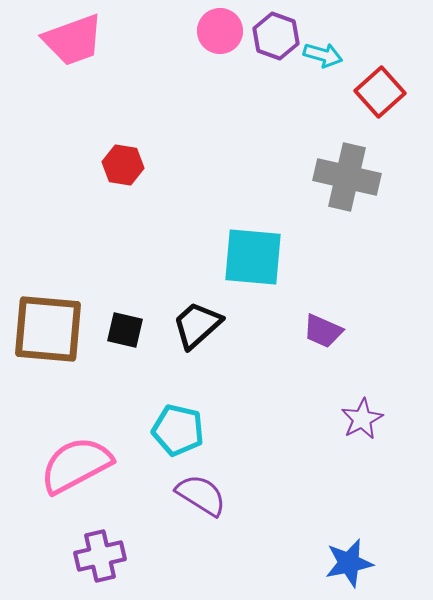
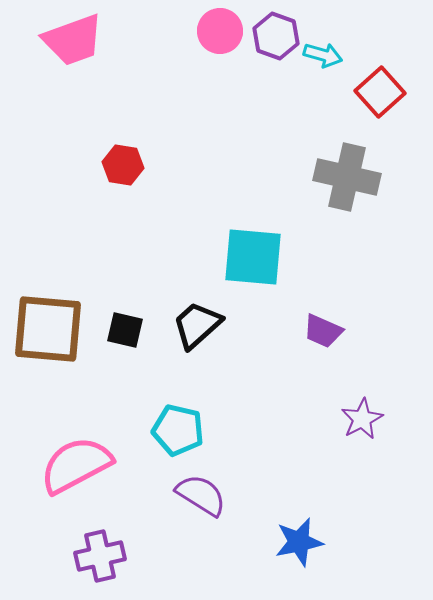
blue star: moved 50 px left, 21 px up
